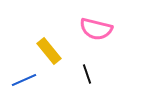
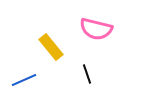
yellow rectangle: moved 2 px right, 4 px up
